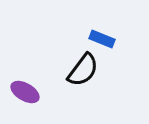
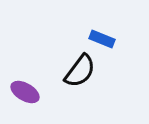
black semicircle: moved 3 px left, 1 px down
